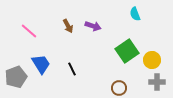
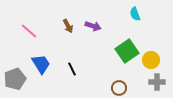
yellow circle: moved 1 px left
gray pentagon: moved 1 px left, 2 px down
